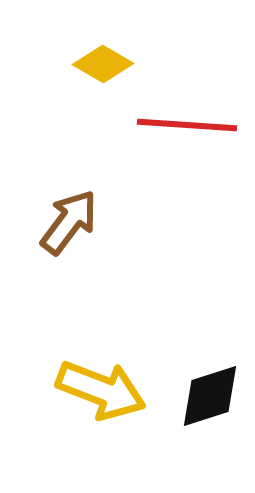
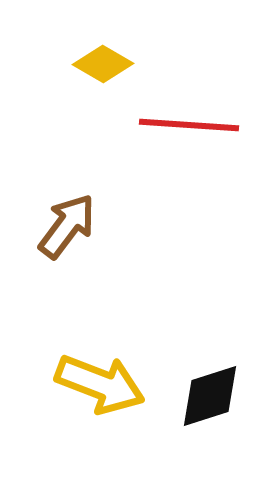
red line: moved 2 px right
brown arrow: moved 2 px left, 4 px down
yellow arrow: moved 1 px left, 6 px up
